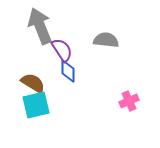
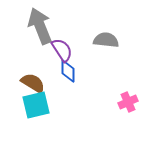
pink cross: moved 1 px left, 1 px down
